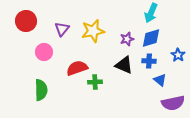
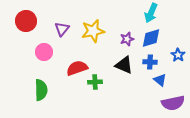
blue cross: moved 1 px right, 1 px down
